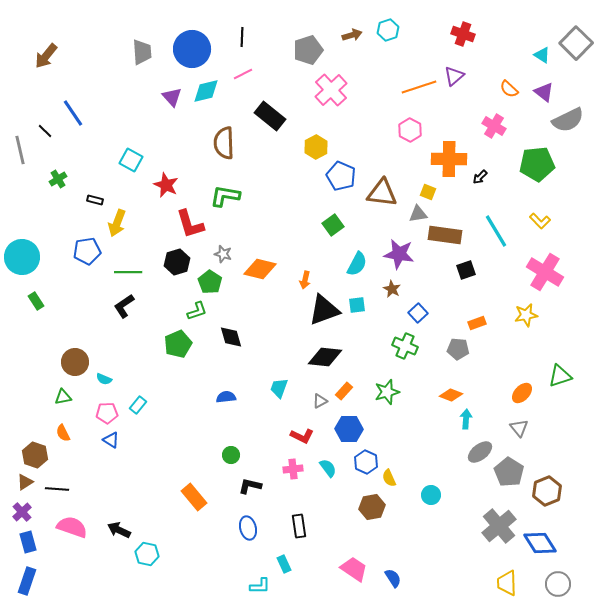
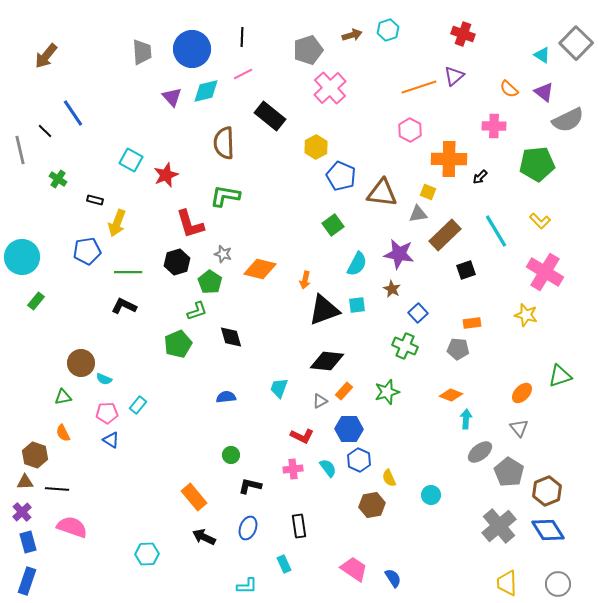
pink cross at (331, 90): moved 1 px left, 2 px up
pink cross at (494, 126): rotated 30 degrees counterclockwise
green cross at (58, 179): rotated 24 degrees counterclockwise
red star at (166, 185): moved 10 px up; rotated 25 degrees clockwise
brown rectangle at (445, 235): rotated 52 degrees counterclockwise
green rectangle at (36, 301): rotated 72 degrees clockwise
black L-shape at (124, 306): rotated 60 degrees clockwise
yellow star at (526, 315): rotated 25 degrees clockwise
orange rectangle at (477, 323): moved 5 px left; rotated 12 degrees clockwise
black diamond at (325, 357): moved 2 px right, 4 px down
brown circle at (75, 362): moved 6 px right, 1 px down
blue hexagon at (366, 462): moved 7 px left, 2 px up
brown triangle at (25, 482): rotated 30 degrees clockwise
brown hexagon at (372, 507): moved 2 px up
blue ellipse at (248, 528): rotated 35 degrees clockwise
black arrow at (119, 530): moved 85 px right, 7 px down
blue diamond at (540, 543): moved 8 px right, 13 px up
cyan hexagon at (147, 554): rotated 15 degrees counterclockwise
cyan L-shape at (260, 586): moved 13 px left
